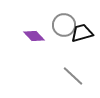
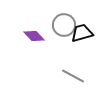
gray line: rotated 15 degrees counterclockwise
